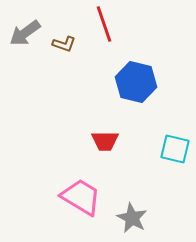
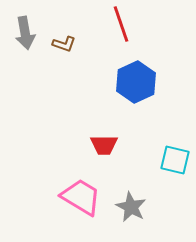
red line: moved 17 px right
gray arrow: rotated 64 degrees counterclockwise
blue hexagon: rotated 21 degrees clockwise
red trapezoid: moved 1 px left, 4 px down
cyan square: moved 11 px down
gray star: moved 1 px left, 11 px up
